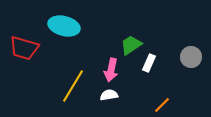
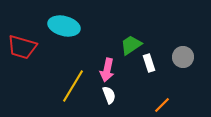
red trapezoid: moved 2 px left, 1 px up
gray circle: moved 8 px left
white rectangle: rotated 42 degrees counterclockwise
pink arrow: moved 4 px left
white semicircle: rotated 78 degrees clockwise
